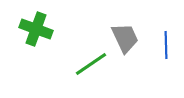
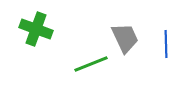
blue line: moved 1 px up
green line: rotated 12 degrees clockwise
